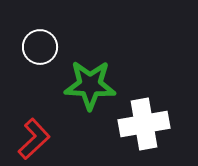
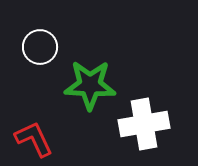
red L-shape: rotated 72 degrees counterclockwise
